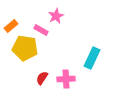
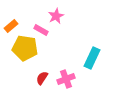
pink cross: rotated 18 degrees counterclockwise
